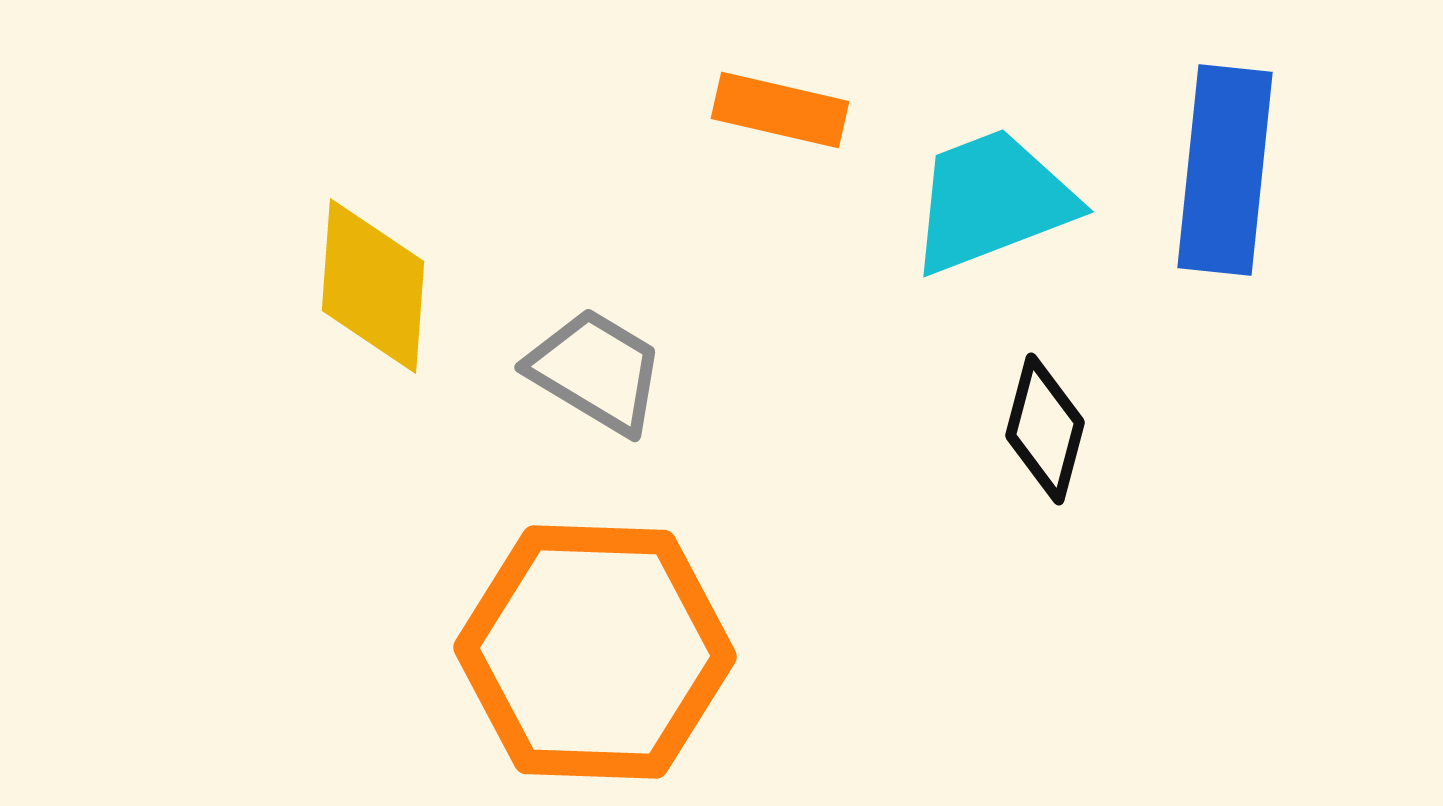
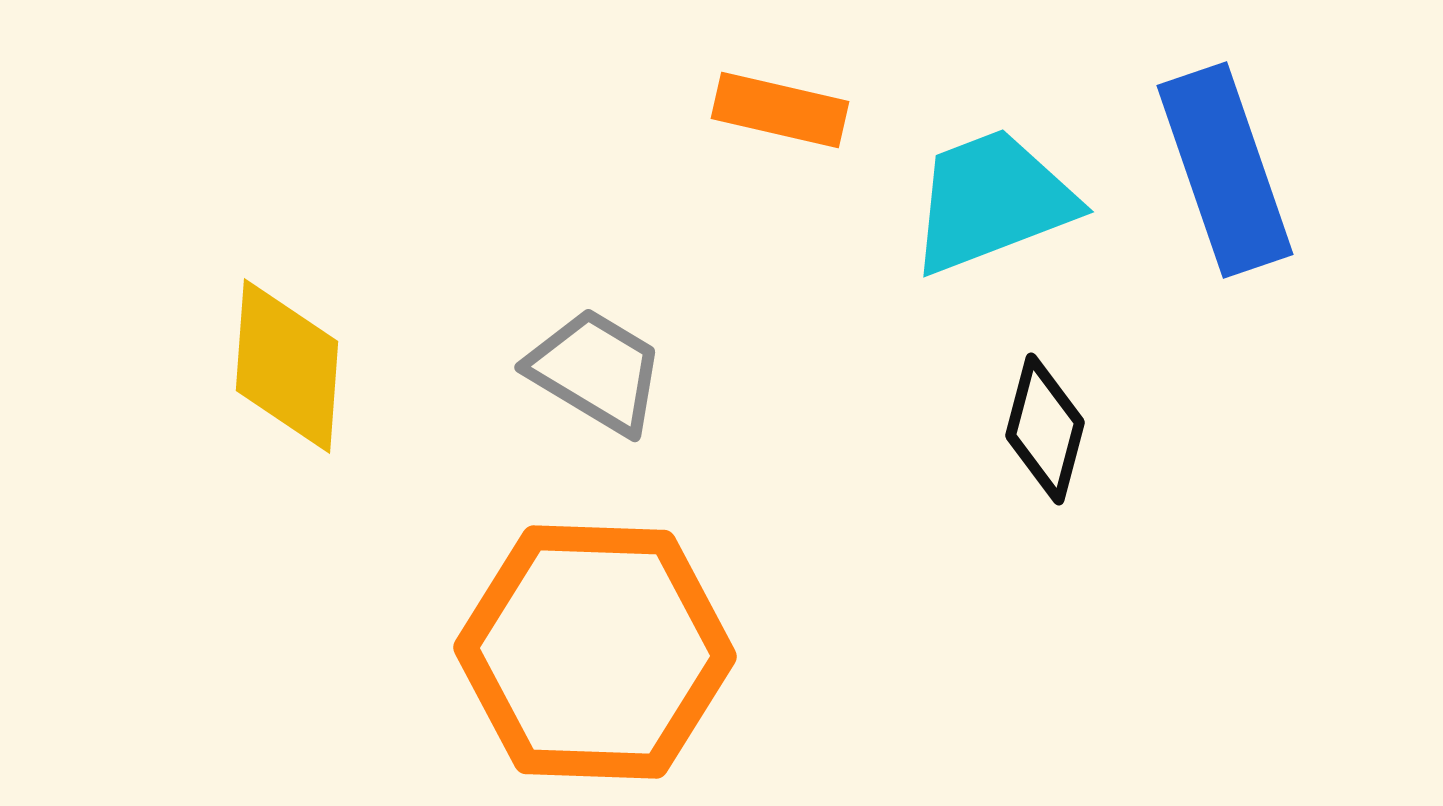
blue rectangle: rotated 25 degrees counterclockwise
yellow diamond: moved 86 px left, 80 px down
